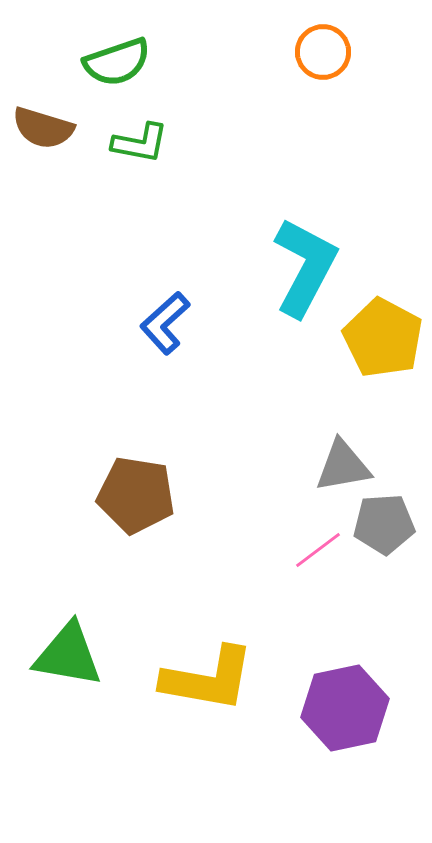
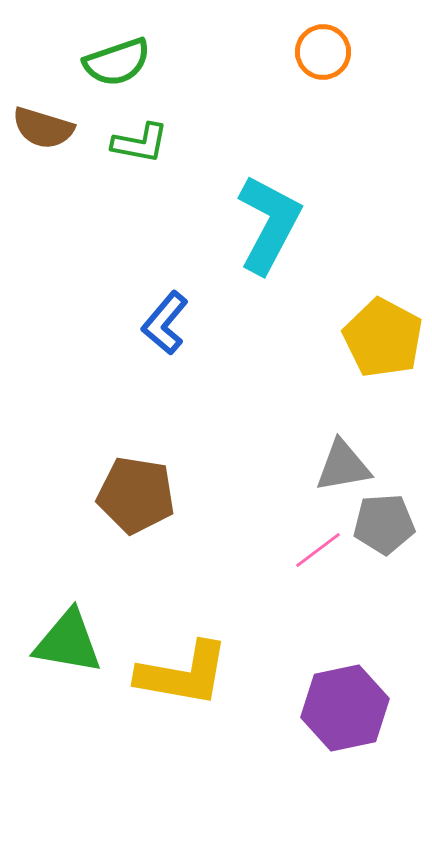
cyan L-shape: moved 36 px left, 43 px up
blue L-shape: rotated 8 degrees counterclockwise
green triangle: moved 13 px up
yellow L-shape: moved 25 px left, 5 px up
